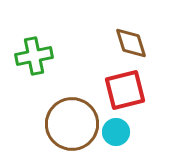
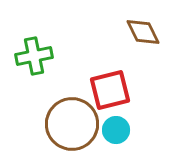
brown diamond: moved 12 px right, 11 px up; rotated 9 degrees counterclockwise
red square: moved 15 px left
cyan circle: moved 2 px up
